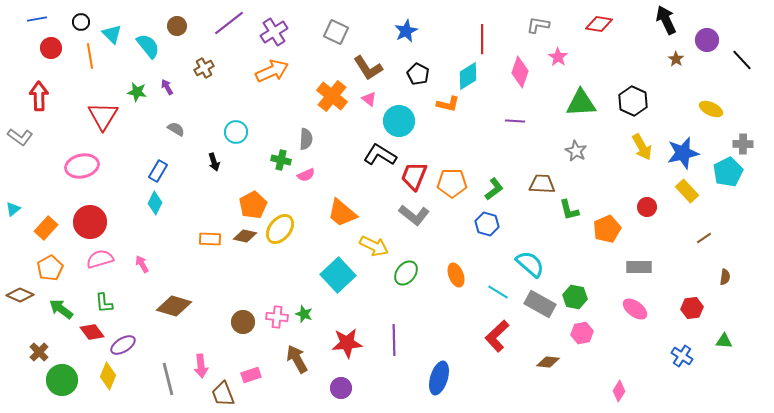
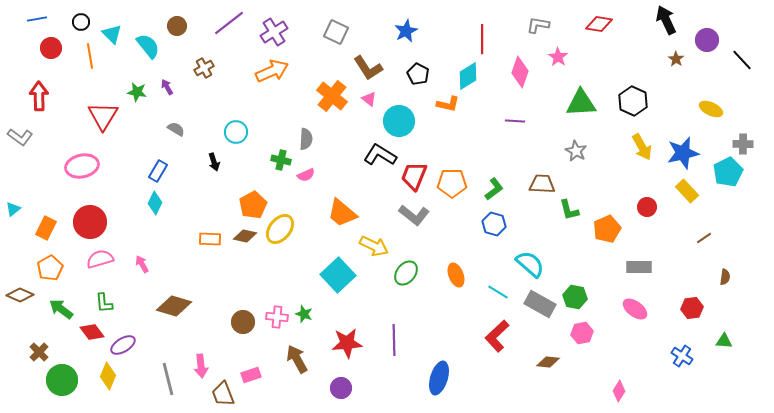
blue hexagon at (487, 224): moved 7 px right
orange rectangle at (46, 228): rotated 15 degrees counterclockwise
